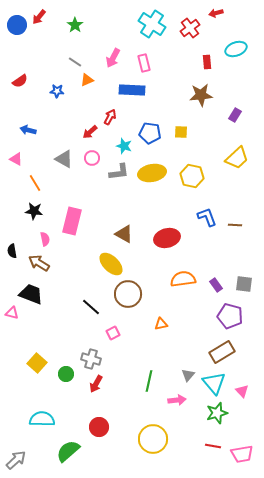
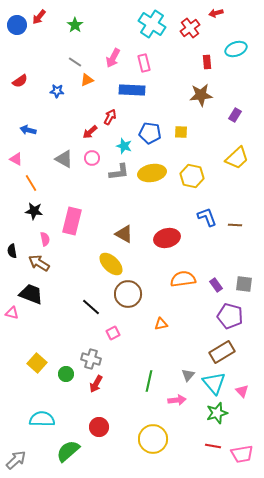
orange line at (35, 183): moved 4 px left
